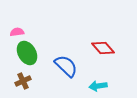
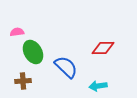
red diamond: rotated 50 degrees counterclockwise
green ellipse: moved 6 px right, 1 px up
blue semicircle: moved 1 px down
brown cross: rotated 21 degrees clockwise
